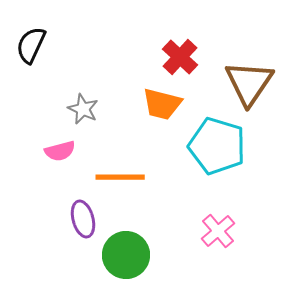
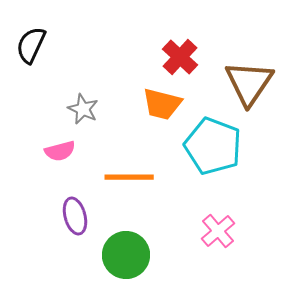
cyan pentagon: moved 4 px left; rotated 4 degrees clockwise
orange line: moved 9 px right
purple ellipse: moved 8 px left, 3 px up
